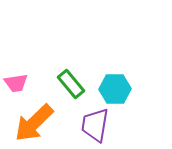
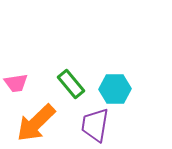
orange arrow: moved 2 px right
